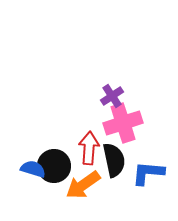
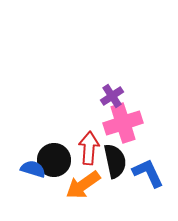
black semicircle: moved 1 px right, 1 px down
black circle: moved 6 px up
blue L-shape: rotated 60 degrees clockwise
